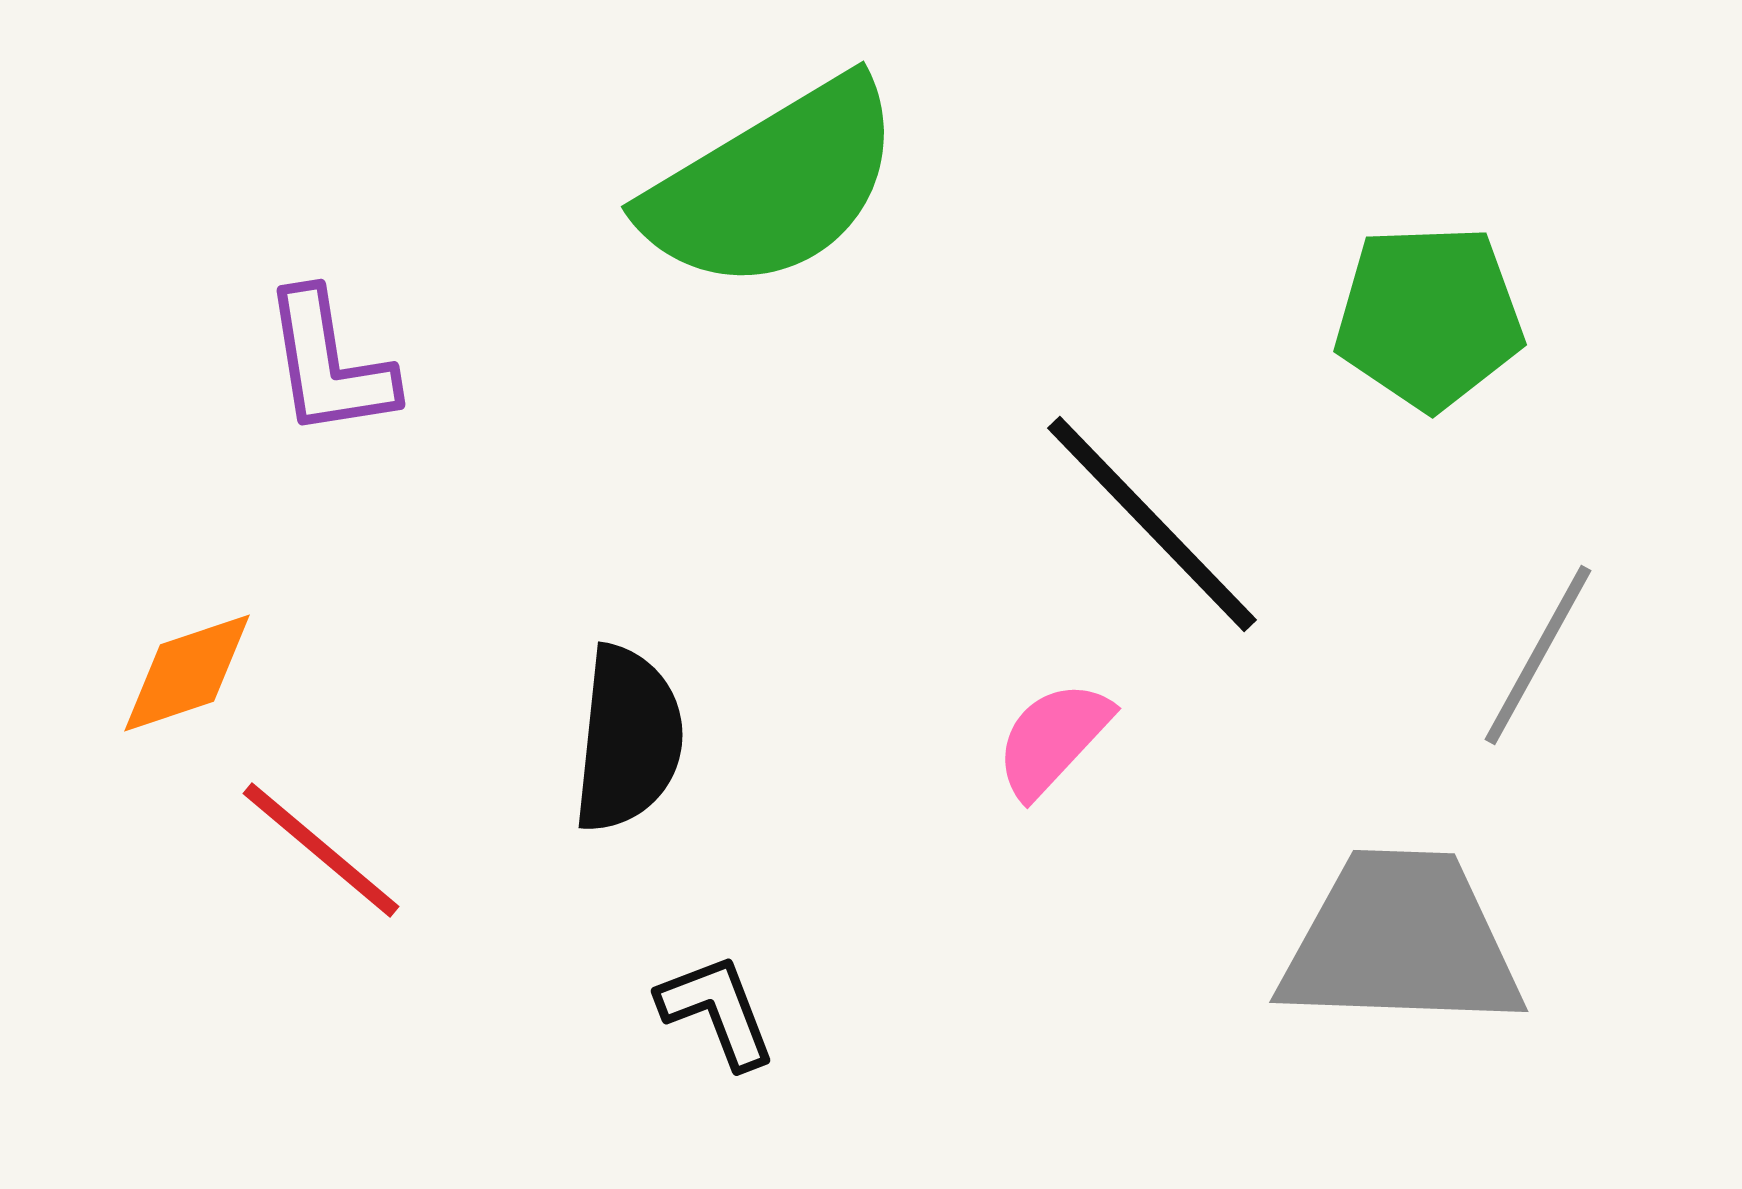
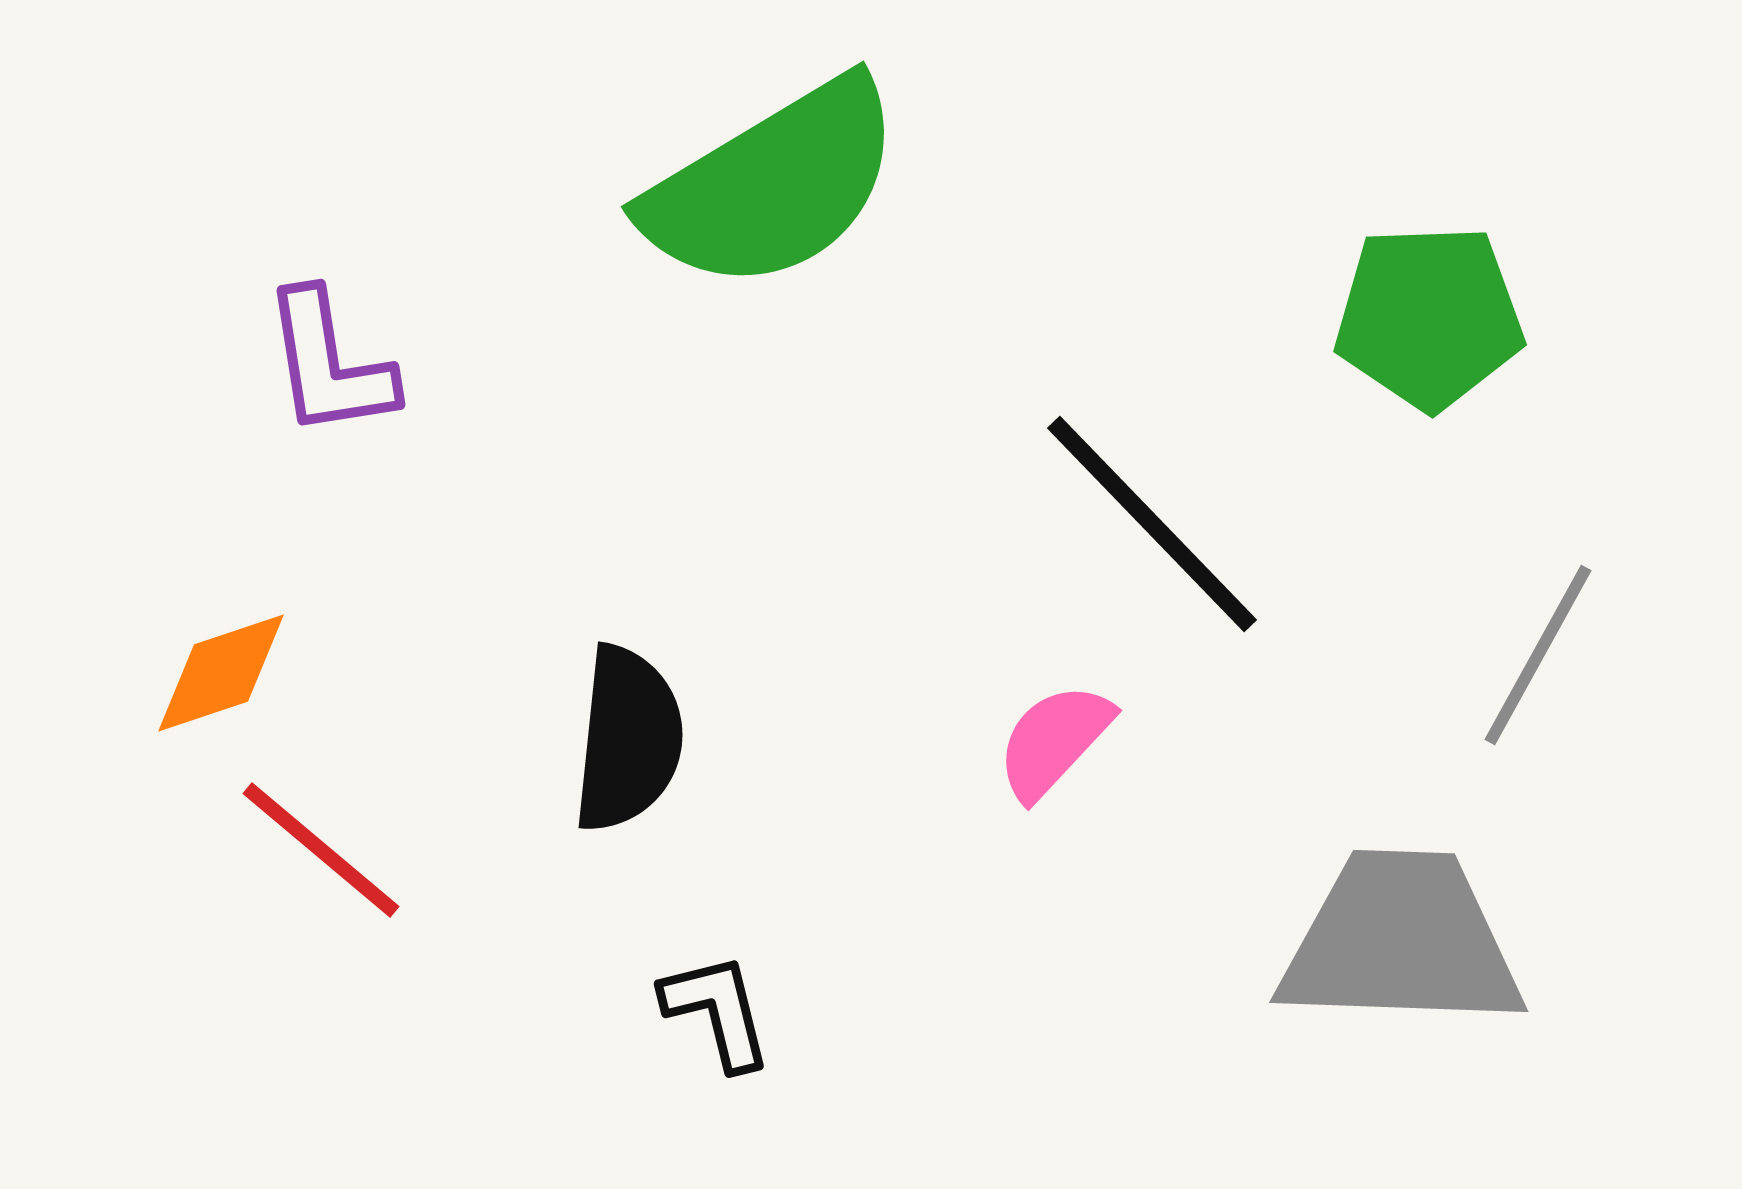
orange diamond: moved 34 px right
pink semicircle: moved 1 px right, 2 px down
black L-shape: rotated 7 degrees clockwise
